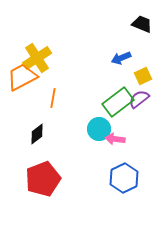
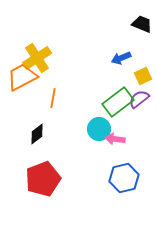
blue hexagon: rotated 12 degrees clockwise
